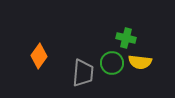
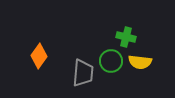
green cross: moved 1 px up
green circle: moved 1 px left, 2 px up
